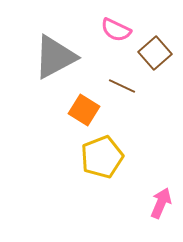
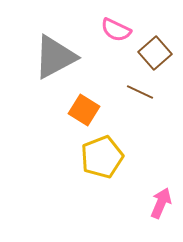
brown line: moved 18 px right, 6 px down
